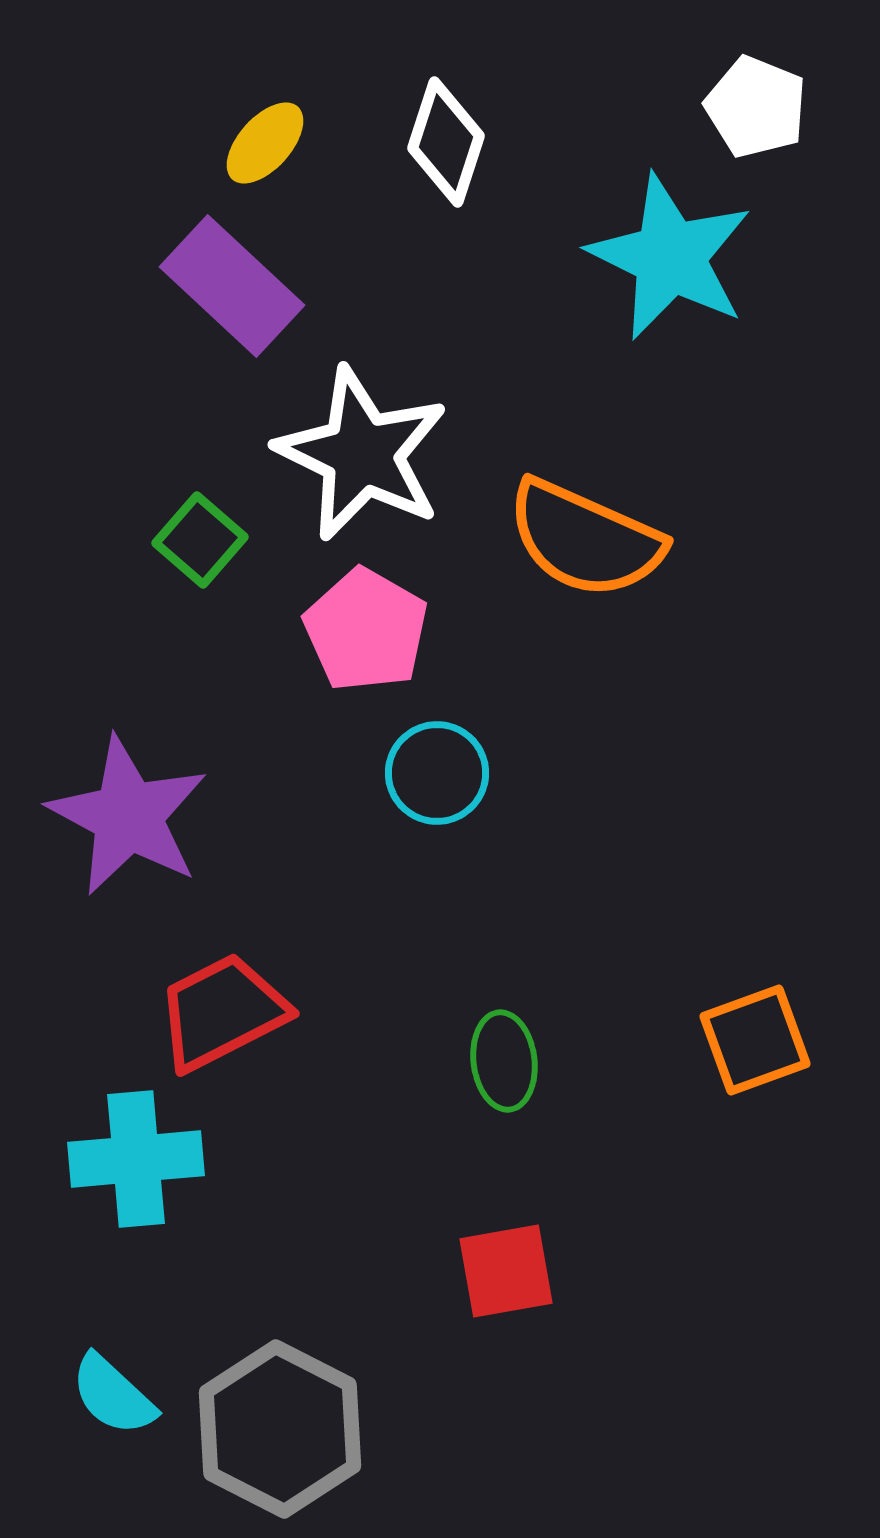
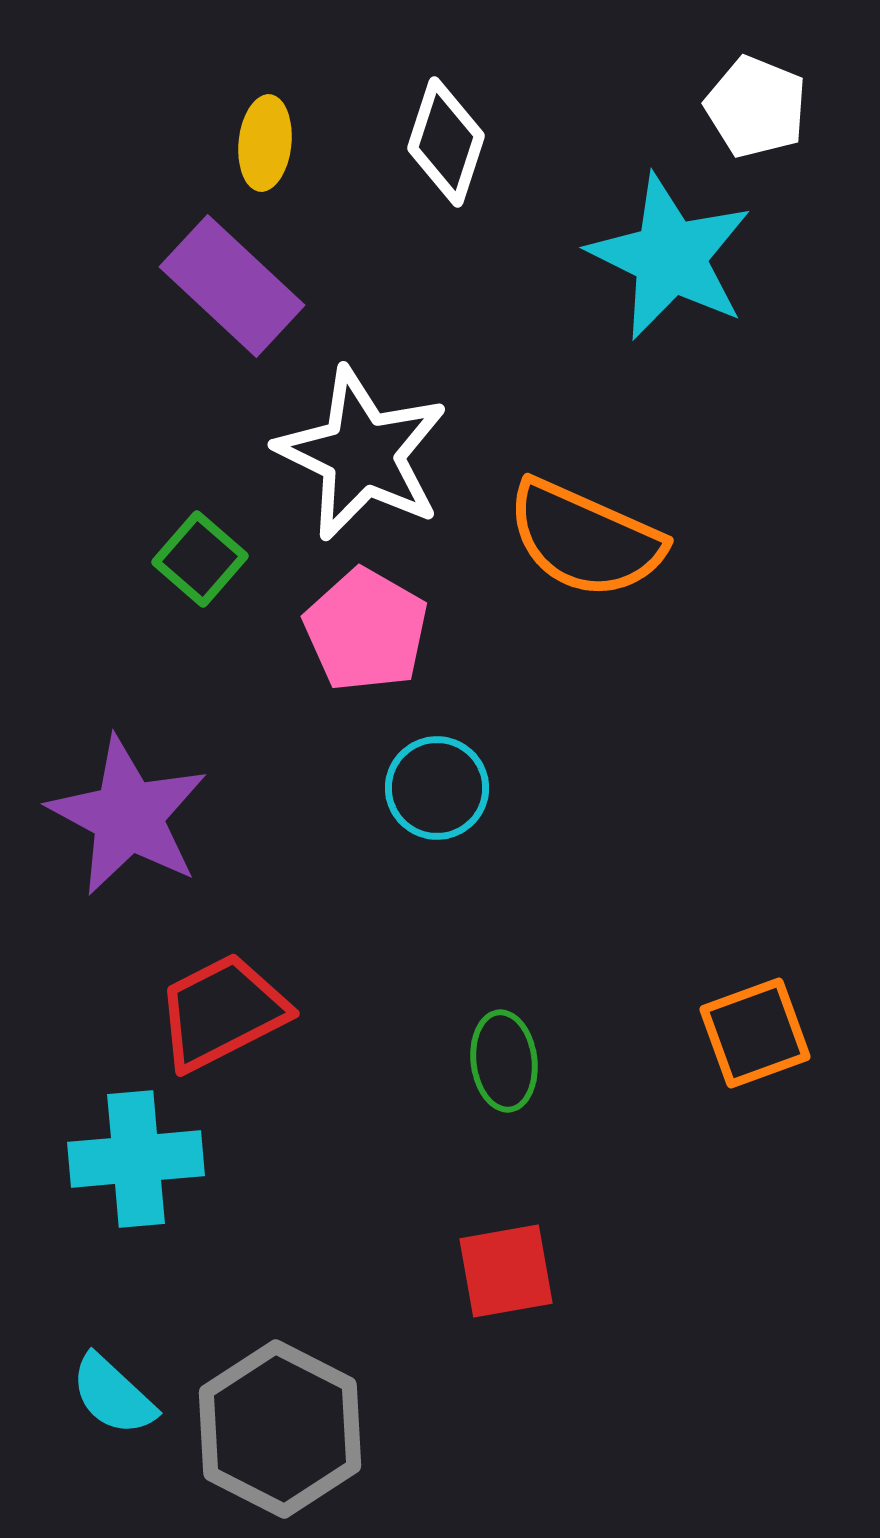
yellow ellipse: rotated 36 degrees counterclockwise
green square: moved 19 px down
cyan circle: moved 15 px down
orange square: moved 7 px up
